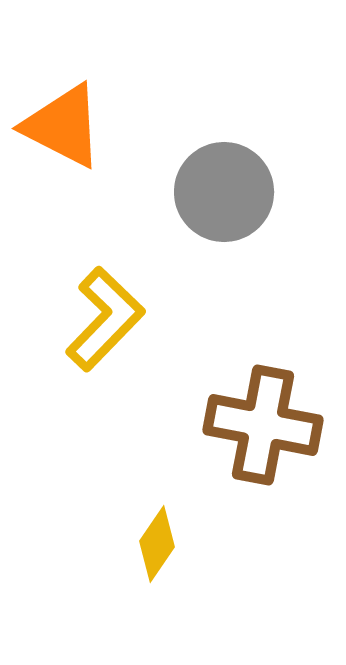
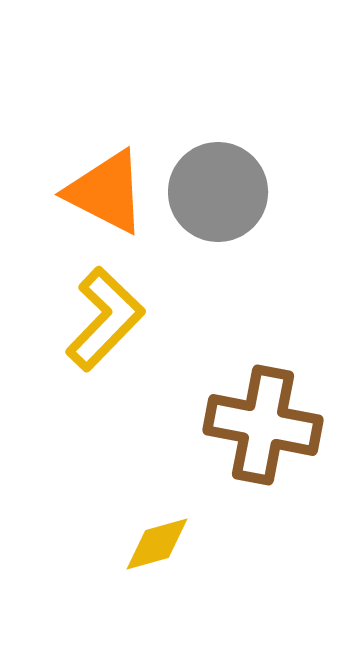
orange triangle: moved 43 px right, 66 px down
gray circle: moved 6 px left
yellow diamond: rotated 40 degrees clockwise
